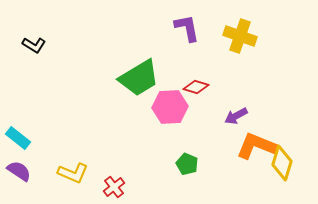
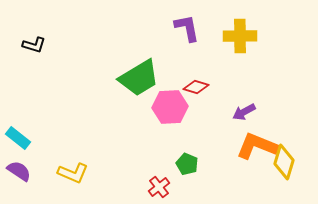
yellow cross: rotated 20 degrees counterclockwise
black L-shape: rotated 15 degrees counterclockwise
purple arrow: moved 8 px right, 4 px up
yellow diamond: moved 2 px right, 1 px up
red cross: moved 45 px right
